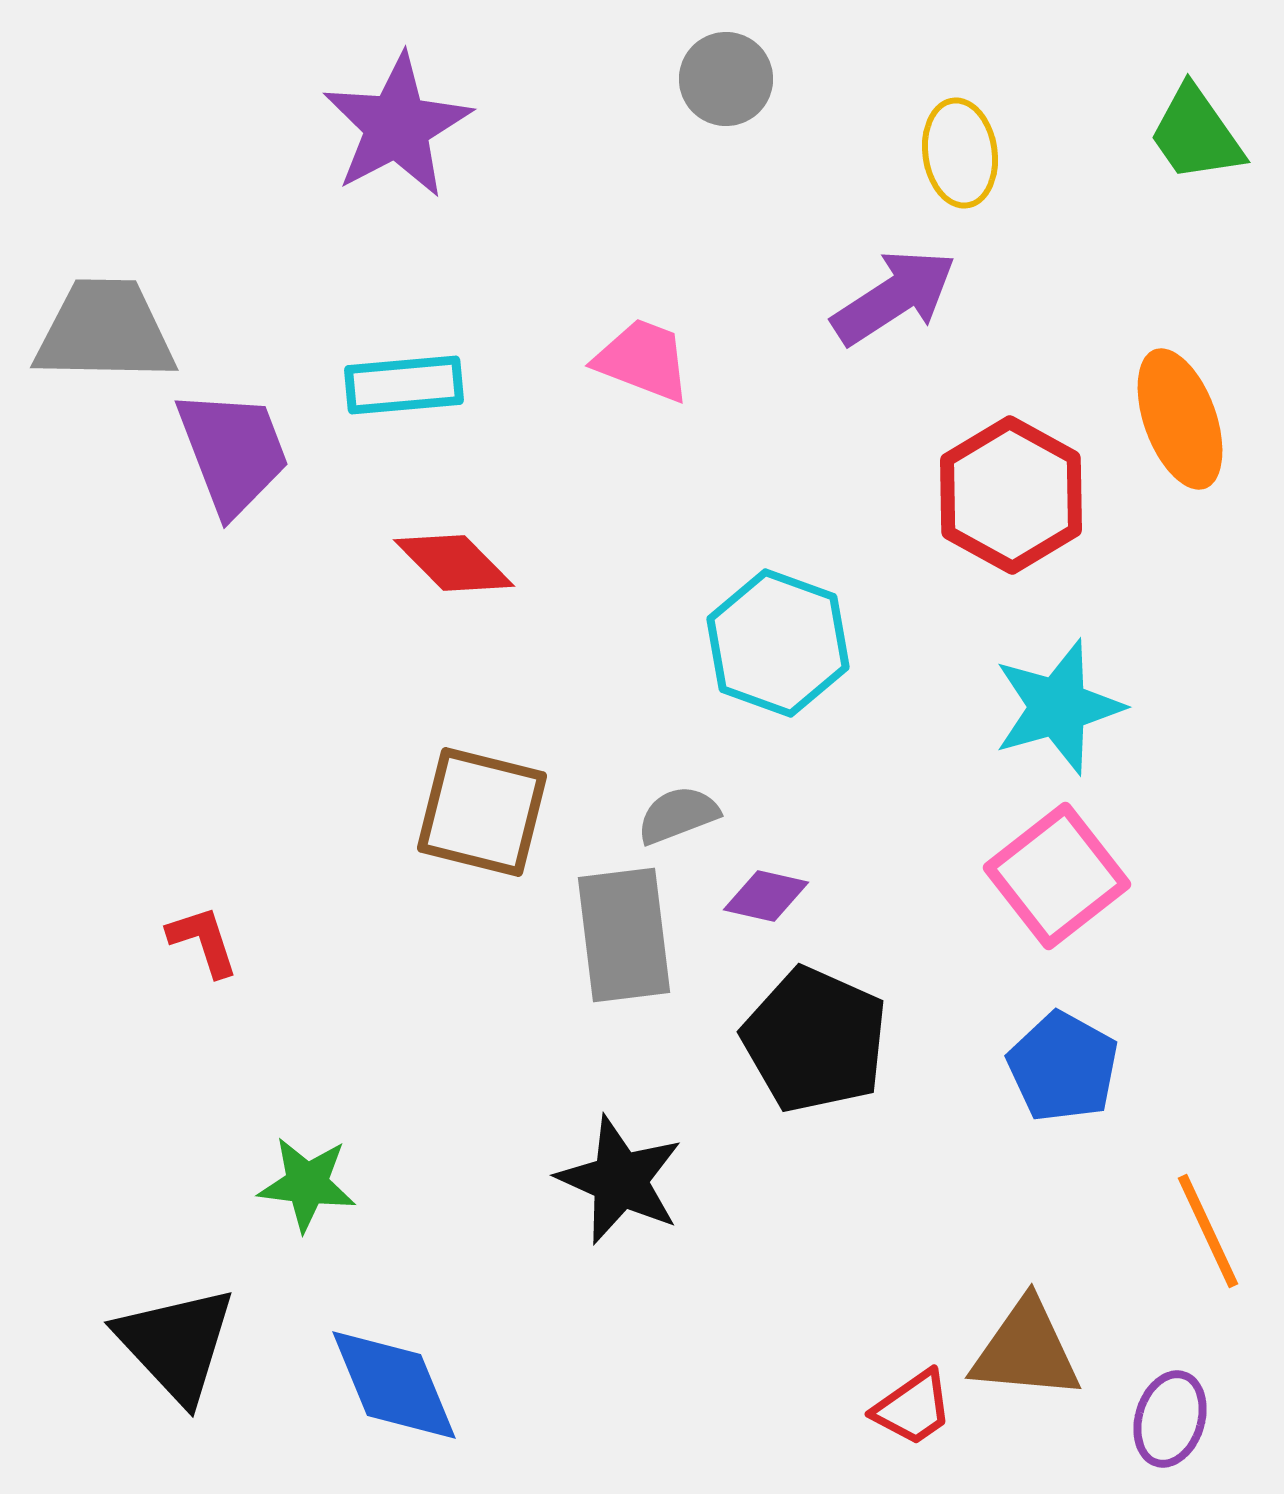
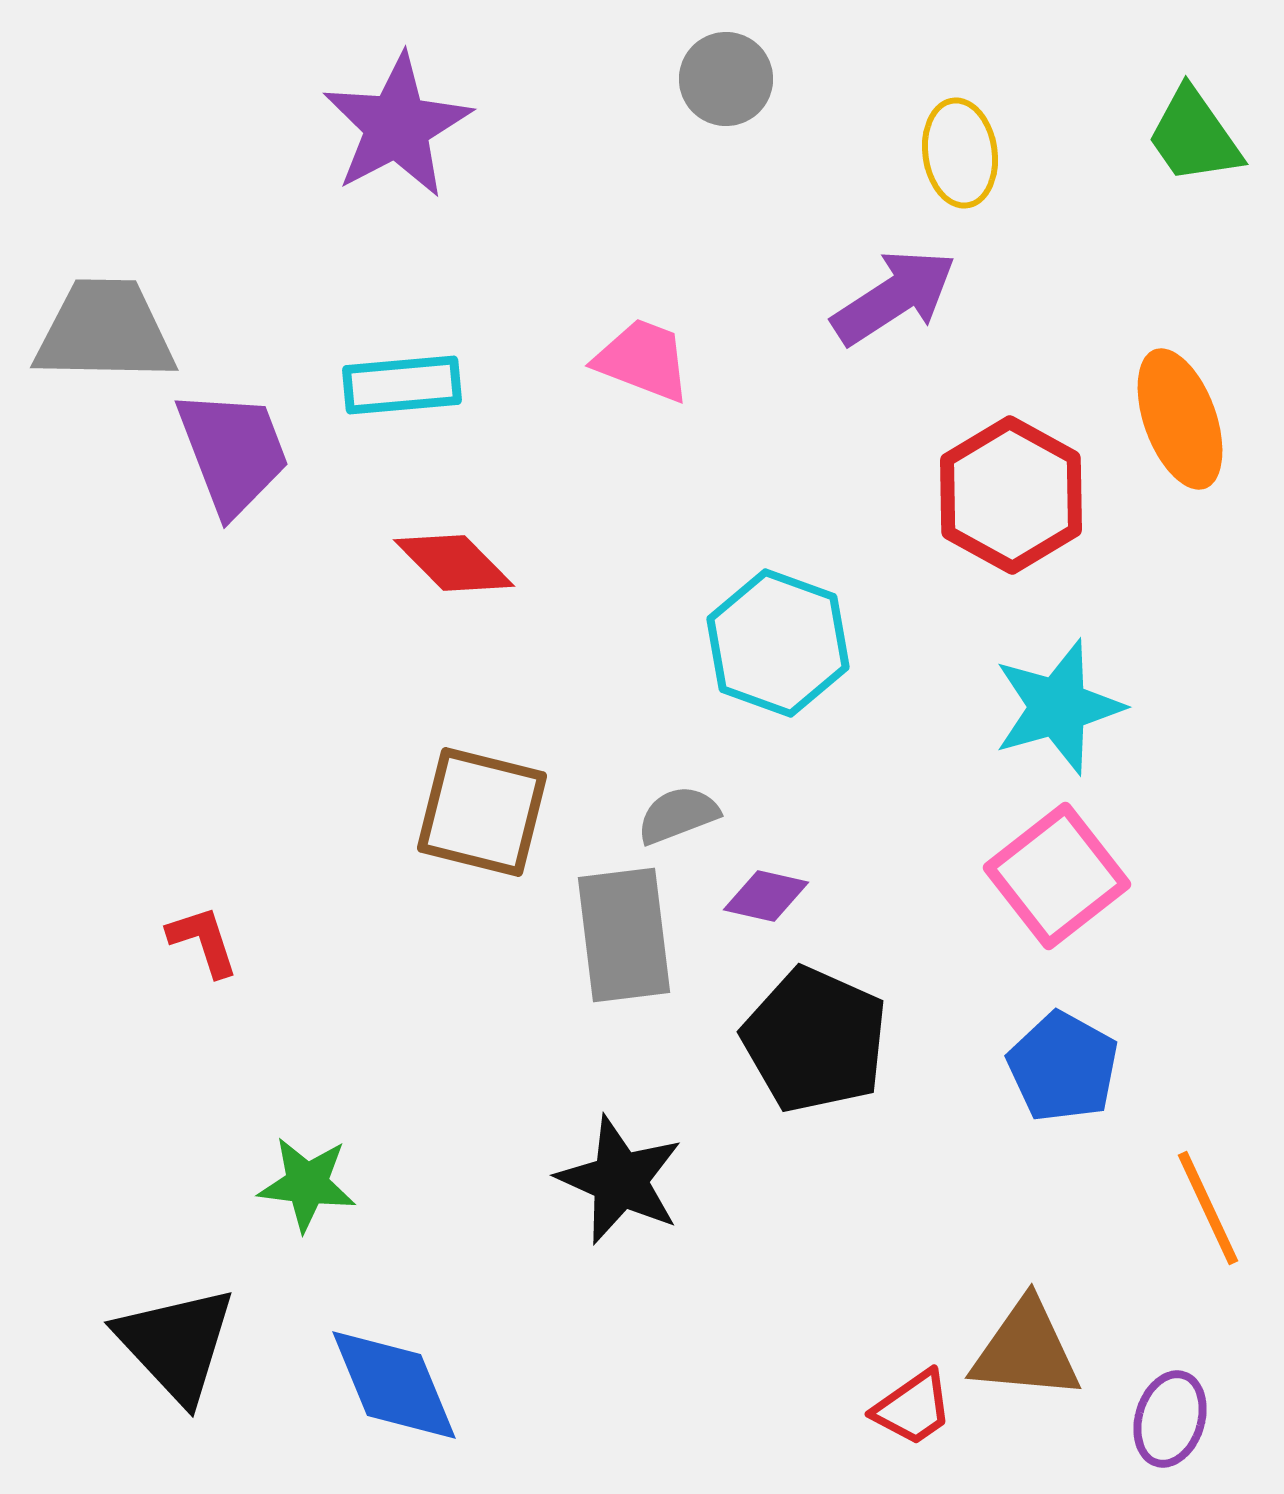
green trapezoid: moved 2 px left, 2 px down
cyan rectangle: moved 2 px left
orange line: moved 23 px up
